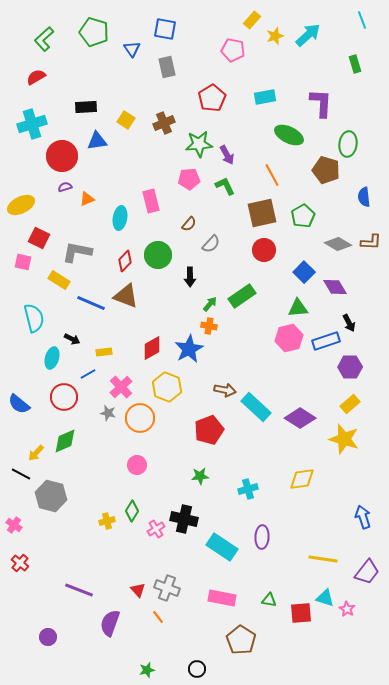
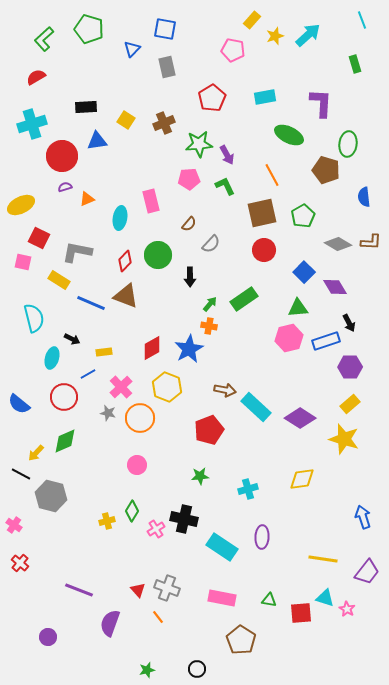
green pentagon at (94, 32): moved 5 px left, 3 px up
blue triangle at (132, 49): rotated 18 degrees clockwise
green rectangle at (242, 296): moved 2 px right, 3 px down
